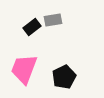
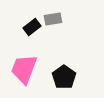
gray rectangle: moved 1 px up
black pentagon: rotated 10 degrees counterclockwise
